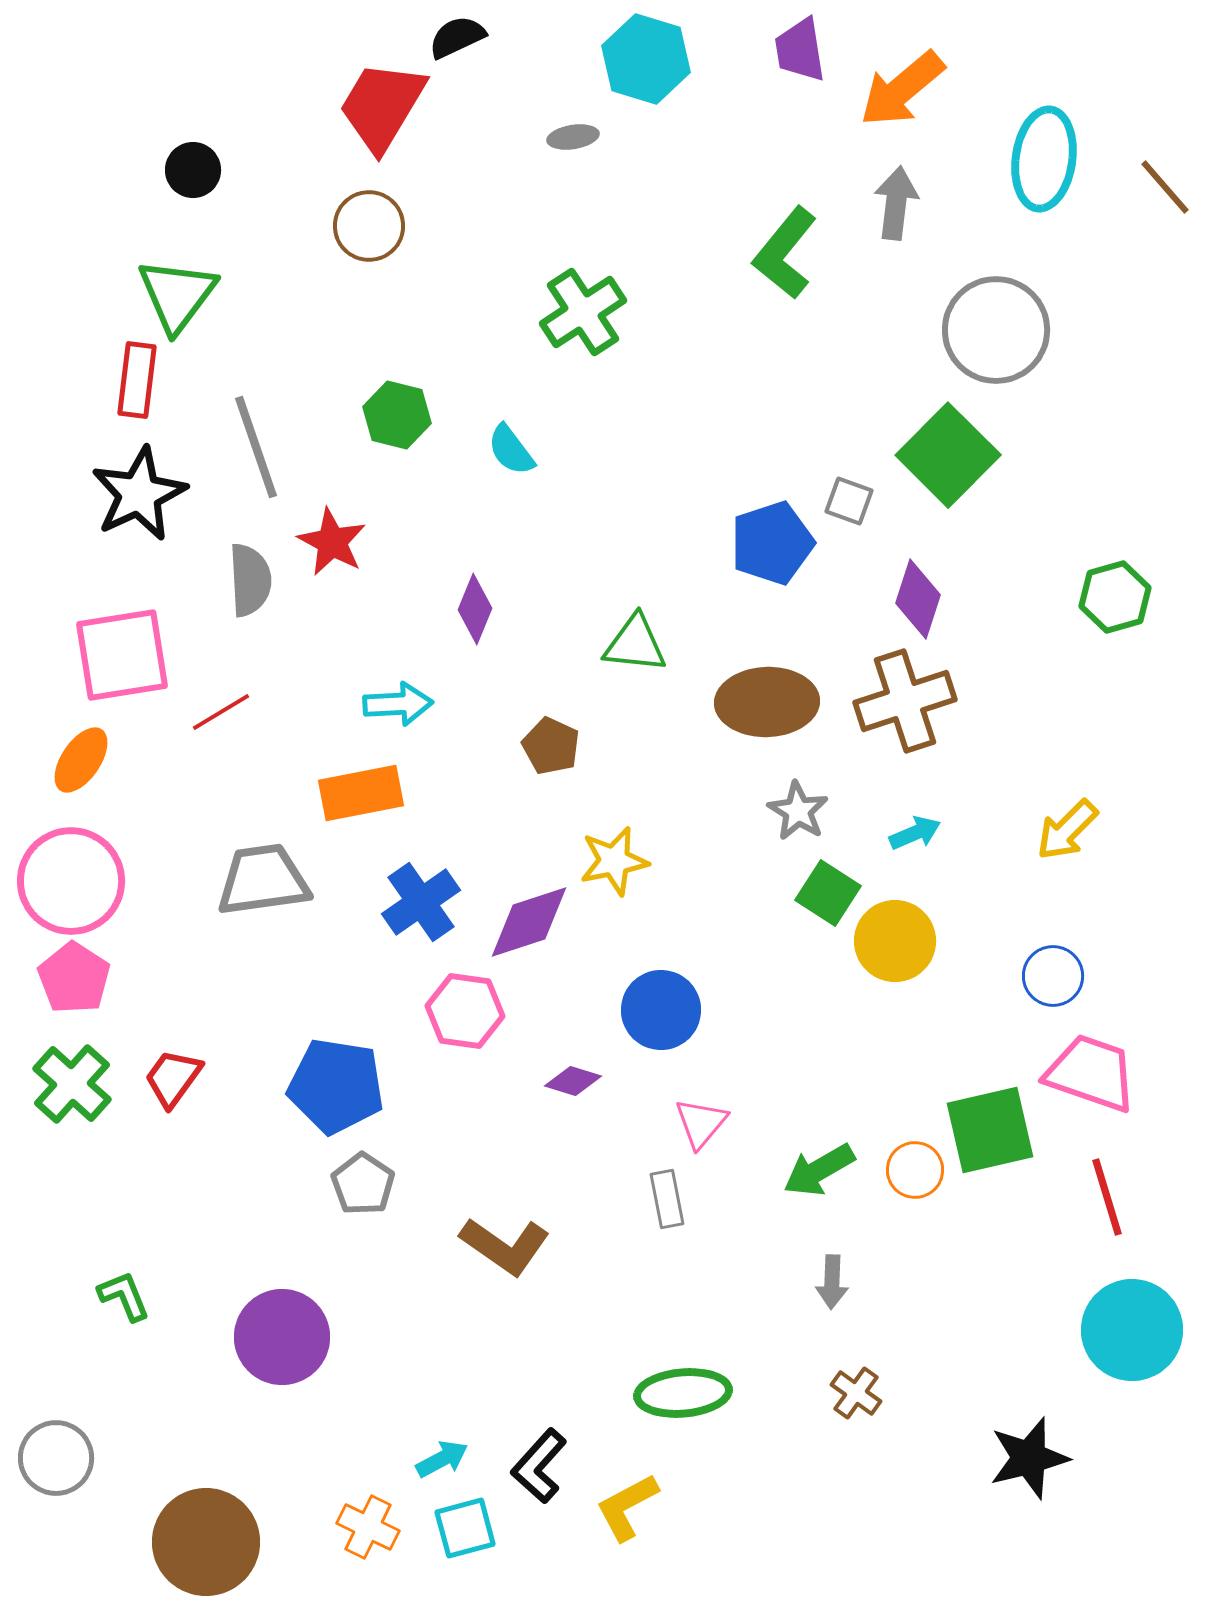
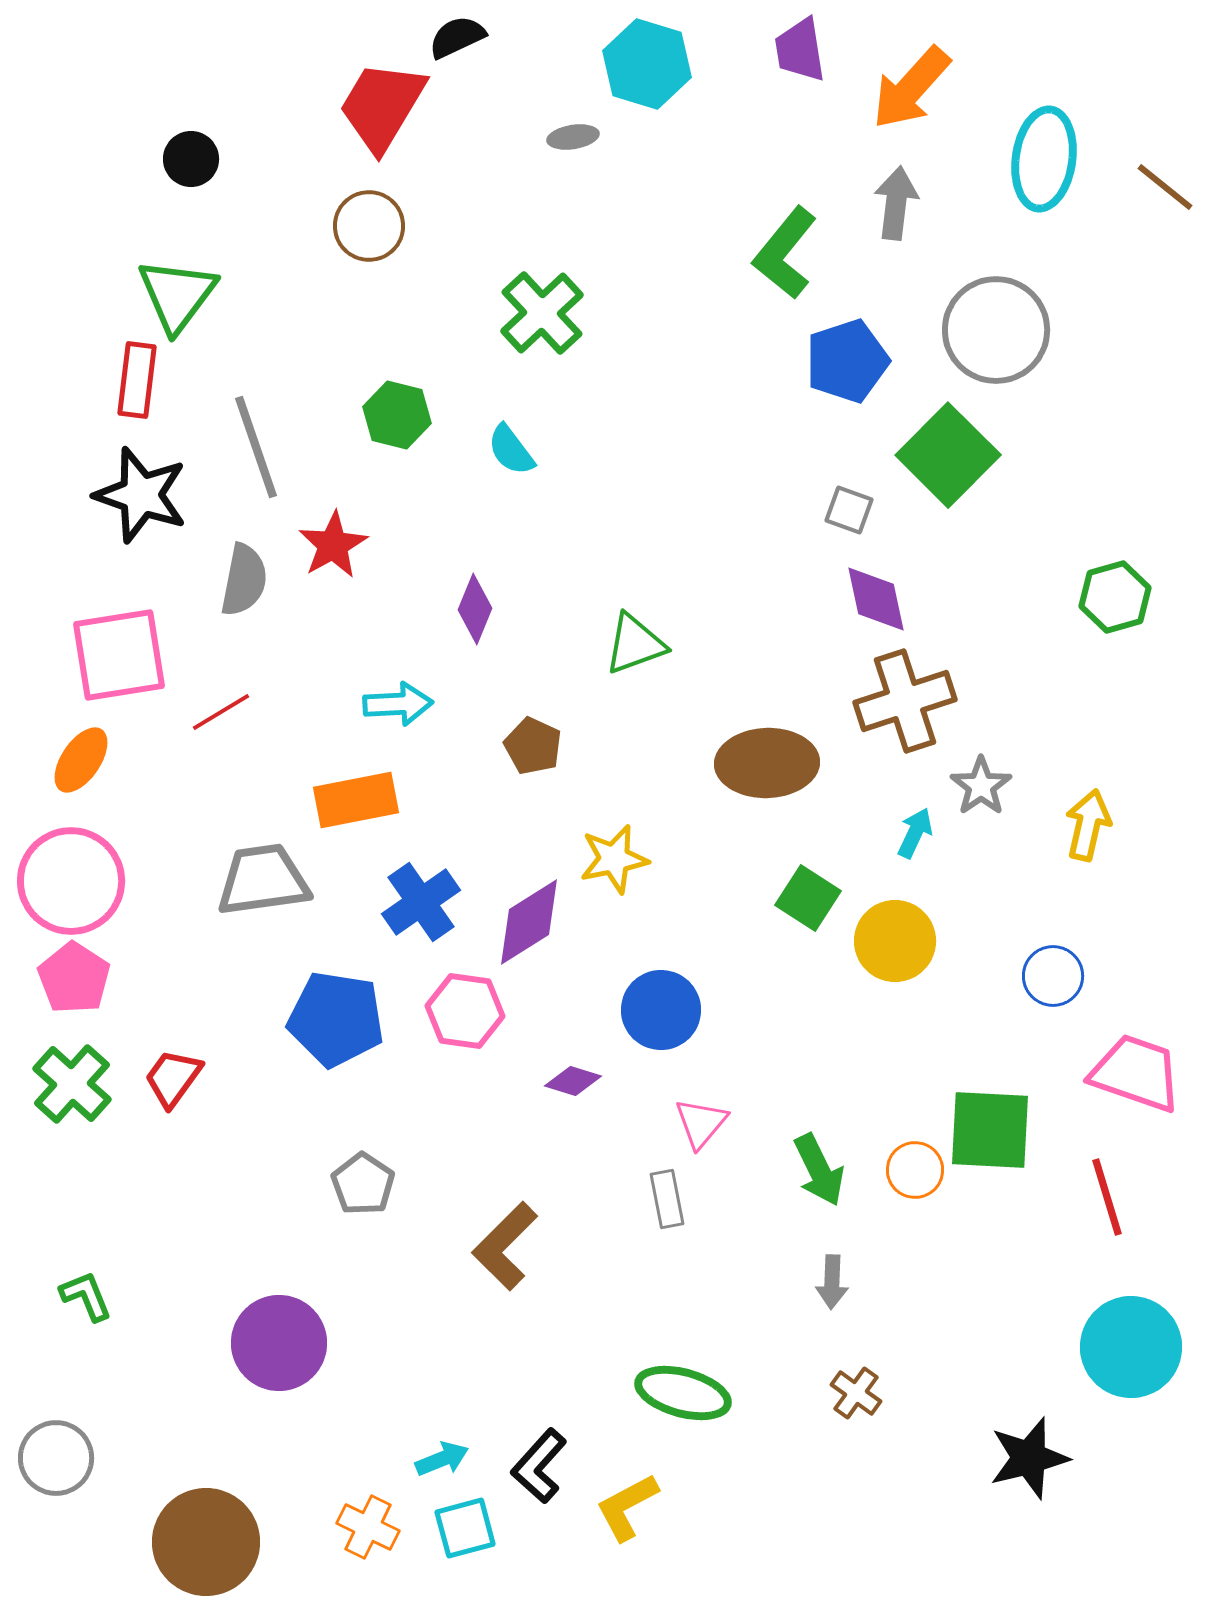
cyan hexagon at (646, 59): moved 1 px right, 5 px down
orange arrow at (902, 89): moved 9 px right, 1 px up; rotated 8 degrees counterclockwise
black circle at (193, 170): moved 2 px left, 11 px up
brown line at (1165, 187): rotated 10 degrees counterclockwise
green cross at (583, 312): moved 41 px left, 1 px down; rotated 10 degrees counterclockwise
black star at (139, 494): moved 2 px right, 1 px down; rotated 28 degrees counterclockwise
gray square at (849, 501): moved 9 px down
red star at (332, 542): moved 1 px right, 3 px down; rotated 14 degrees clockwise
blue pentagon at (772, 543): moved 75 px right, 182 px up
gray semicircle at (250, 580): moved 6 px left; rotated 14 degrees clockwise
purple diamond at (918, 599): moved 42 px left; rotated 30 degrees counterclockwise
green triangle at (635, 644): rotated 26 degrees counterclockwise
pink square at (122, 655): moved 3 px left
brown ellipse at (767, 702): moved 61 px down
brown pentagon at (551, 746): moved 18 px left
orange rectangle at (361, 793): moved 5 px left, 7 px down
gray star at (798, 811): moved 183 px right, 25 px up; rotated 6 degrees clockwise
yellow arrow at (1067, 830): moved 21 px right, 5 px up; rotated 148 degrees clockwise
cyan arrow at (915, 833): rotated 42 degrees counterclockwise
yellow star at (614, 861): moved 2 px up
green square at (828, 893): moved 20 px left, 5 px down
purple diamond at (529, 922): rotated 14 degrees counterclockwise
pink trapezoid at (1091, 1073): moved 45 px right
blue pentagon at (336, 1086): moved 67 px up
green square at (990, 1130): rotated 16 degrees clockwise
green arrow at (819, 1170): rotated 86 degrees counterclockwise
brown L-shape at (505, 1246): rotated 100 degrees clockwise
green L-shape at (124, 1296): moved 38 px left
cyan circle at (1132, 1330): moved 1 px left, 17 px down
purple circle at (282, 1337): moved 3 px left, 6 px down
green ellipse at (683, 1393): rotated 20 degrees clockwise
cyan arrow at (442, 1459): rotated 6 degrees clockwise
